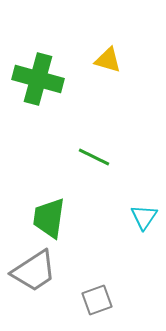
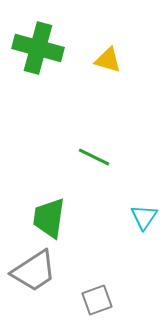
green cross: moved 31 px up
